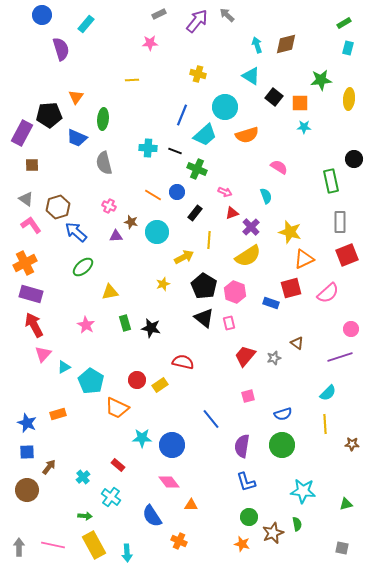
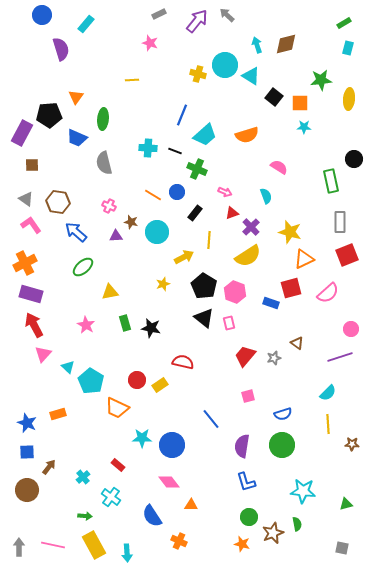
pink star at (150, 43): rotated 21 degrees clockwise
cyan circle at (225, 107): moved 42 px up
brown hexagon at (58, 207): moved 5 px up; rotated 25 degrees clockwise
cyan triangle at (64, 367): moved 4 px right; rotated 48 degrees counterclockwise
yellow line at (325, 424): moved 3 px right
